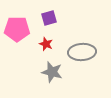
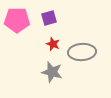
pink pentagon: moved 9 px up
red star: moved 7 px right
